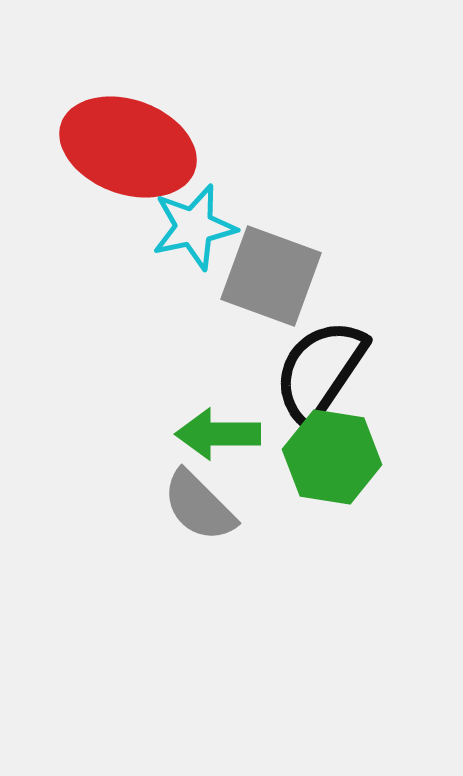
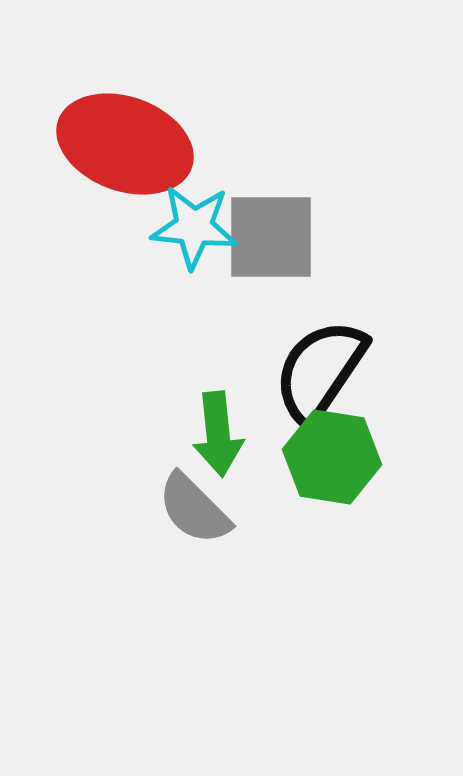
red ellipse: moved 3 px left, 3 px up
cyan star: rotated 18 degrees clockwise
gray square: moved 39 px up; rotated 20 degrees counterclockwise
green arrow: rotated 96 degrees counterclockwise
gray semicircle: moved 5 px left, 3 px down
